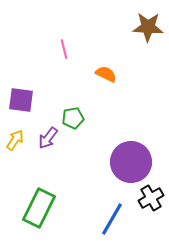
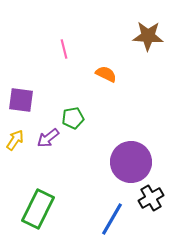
brown star: moved 9 px down
purple arrow: rotated 15 degrees clockwise
green rectangle: moved 1 px left, 1 px down
